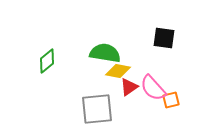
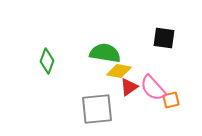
green diamond: rotated 30 degrees counterclockwise
yellow diamond: moved 1 px right
